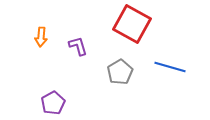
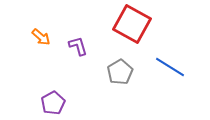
orange arrow: rotated 54 degrees counterclockwise
blue line: rotated 16 degrees clockwise
